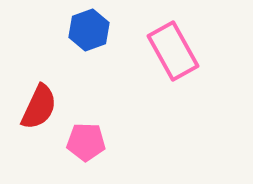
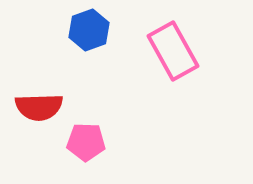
red semicircle: rotated 63 degrees clockwise
